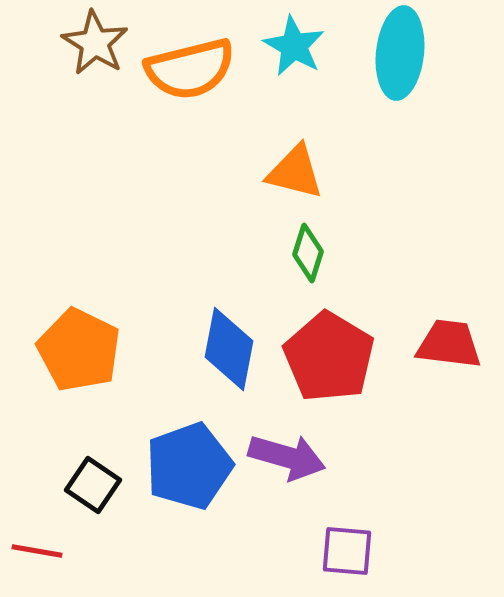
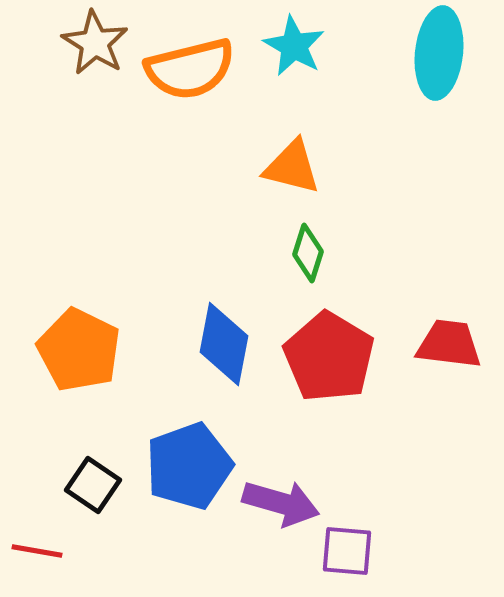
cyan ellipse: moved 39 px right
orange triangle: moved 3 px left, 5 px up
blue diamond: moved 5 px left, 5 px up
purple arrow: moved 6 px left, 46 px down
